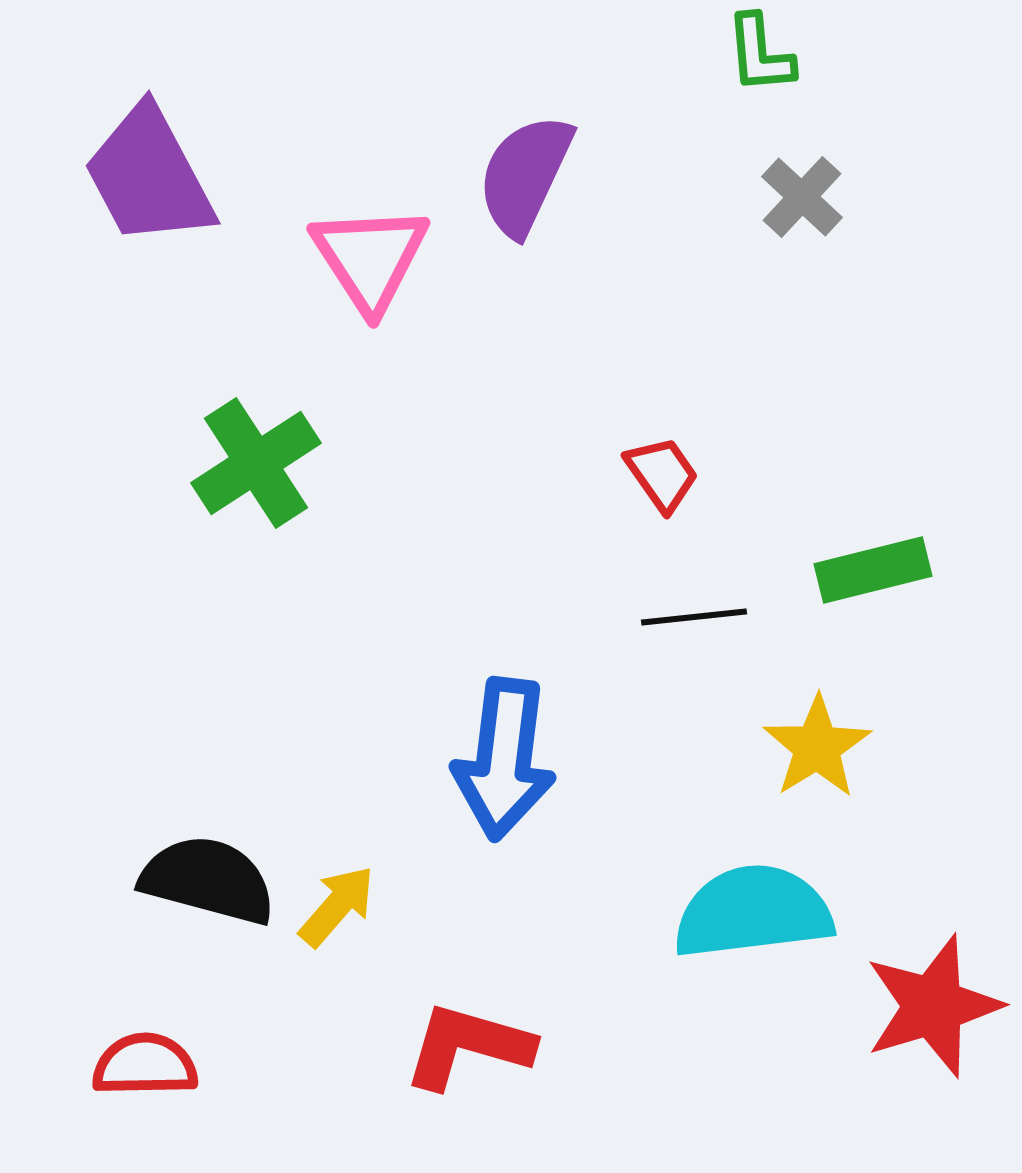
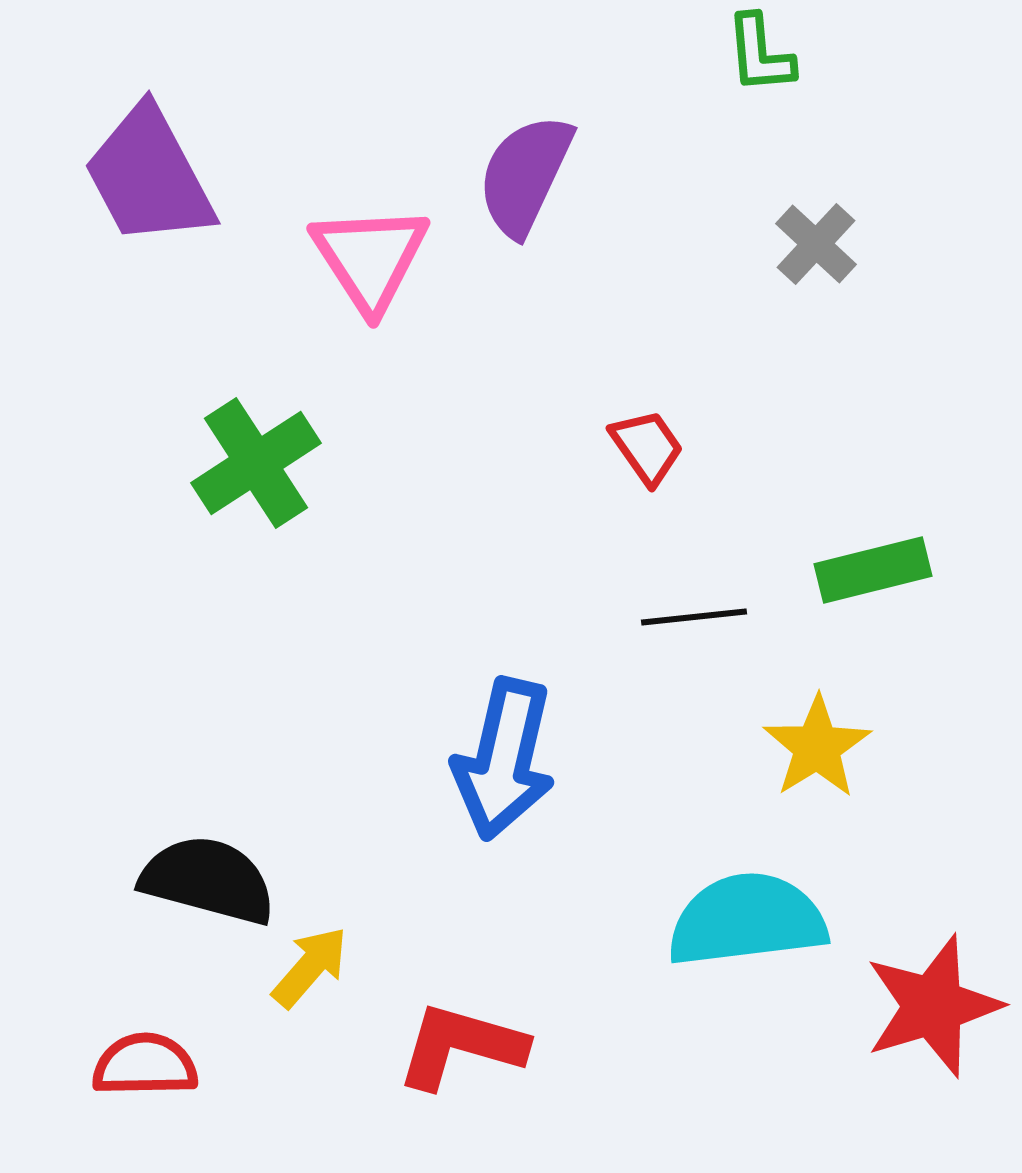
gray cross: moved 14 px right, 47 px down
red trapezoid: moved 15 px left, 27 px up
blue arrow: rotated 6 degrees clockwise
yellow arrow: moved 27 px left, 61 px down
cyan semicircle: moved 6 px left, 8 px down
red L-shape: moved 7 px left
